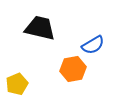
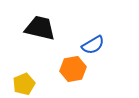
yellow pentagon: moved 7 px right
